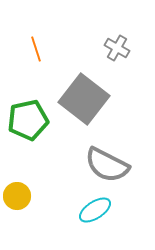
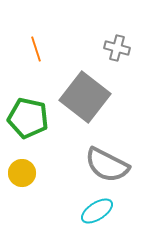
gray cross: rotated 15 degrees counterclockwise
gray square: moved 1 px right, 2 px up
green pentagon: moved 2 px up; rotated 24 degrees clockwise
yellow circle: moved 5 px right, 23 px up
cyan ellipse: moved 2 px right, 1 px down
